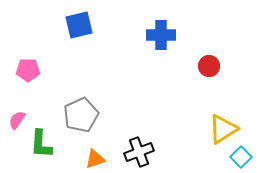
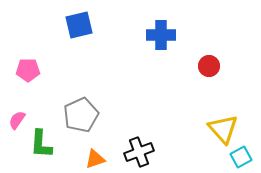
yellow triangle: rotated 40 degrees counterclockwise
cyan square: rotated 15 degrees clockwise
